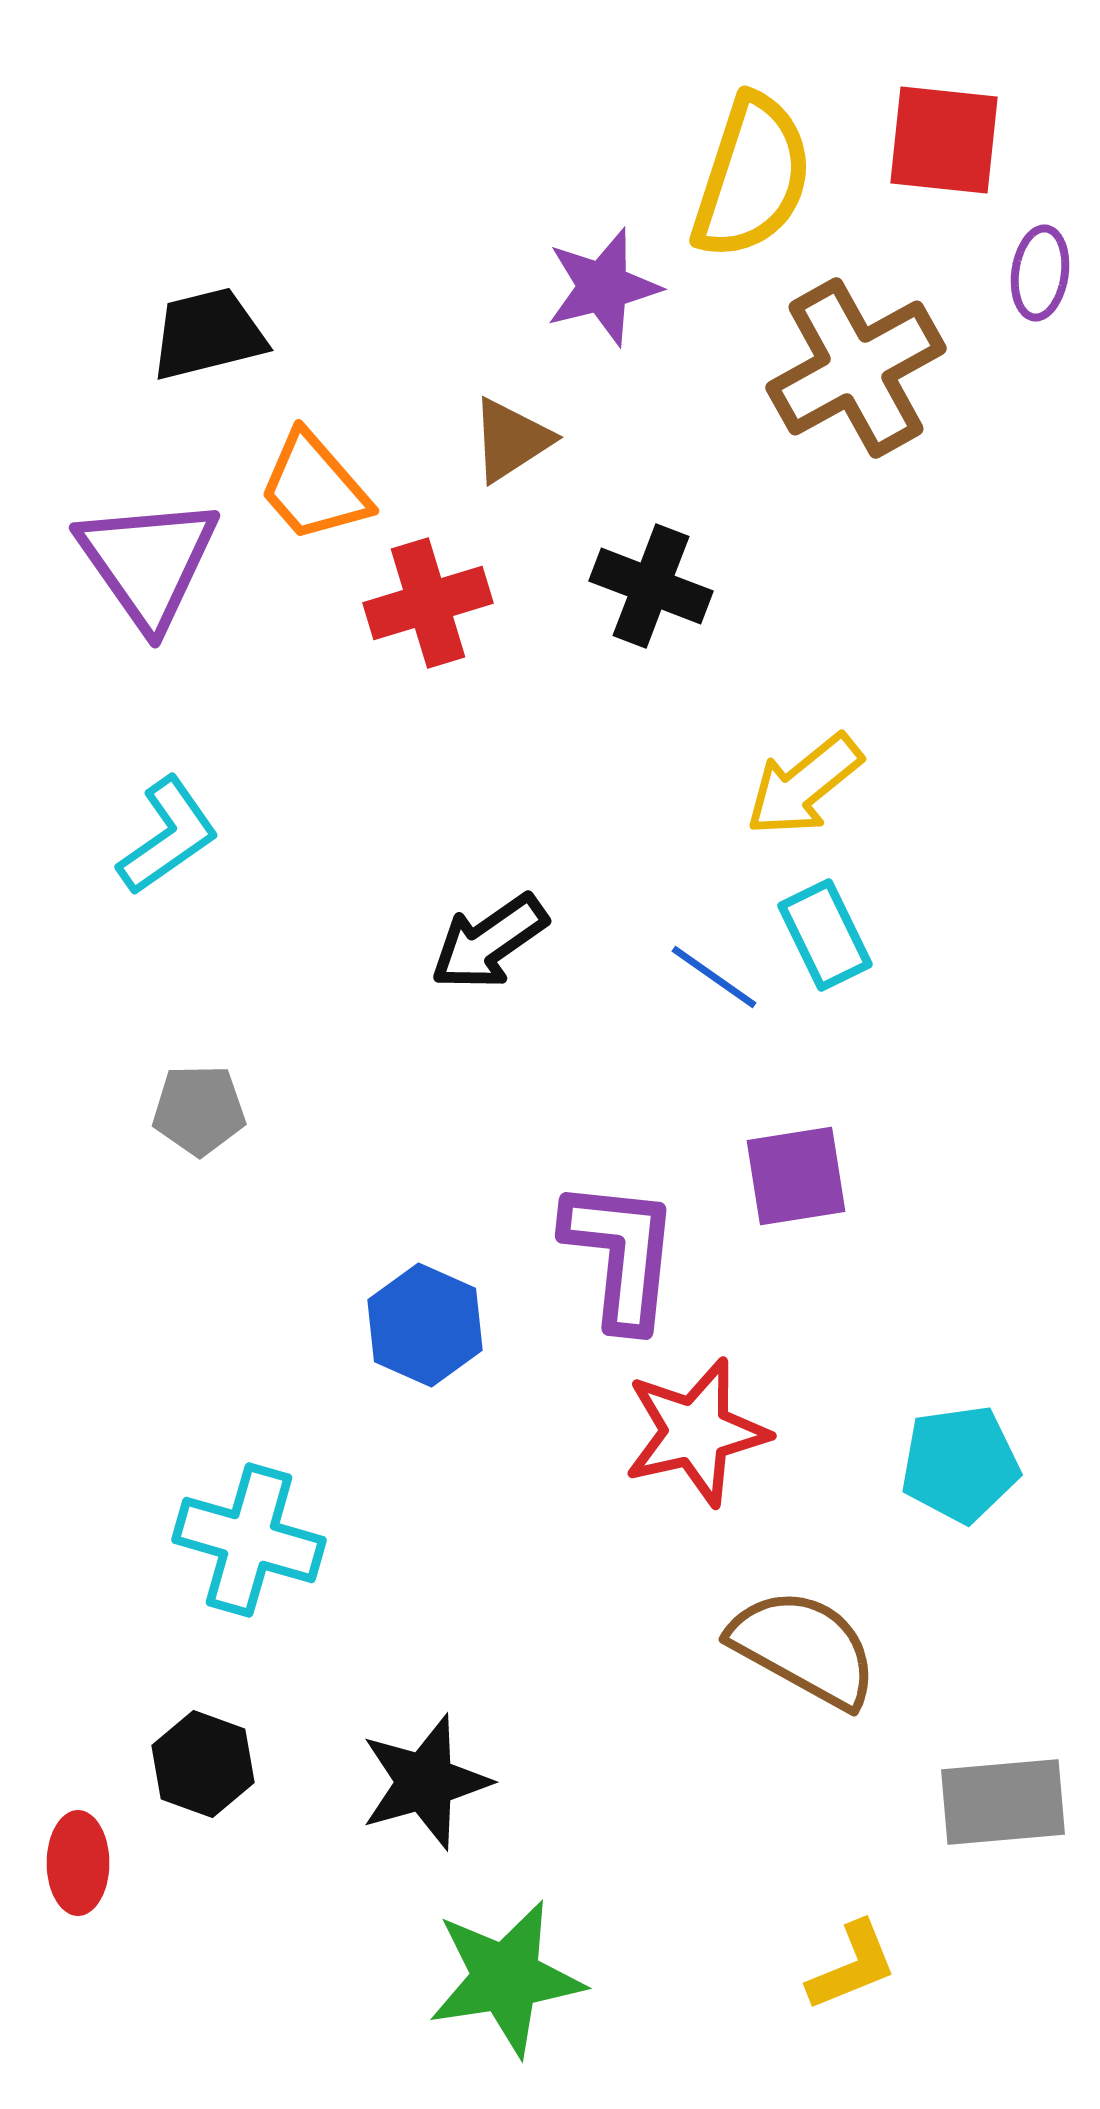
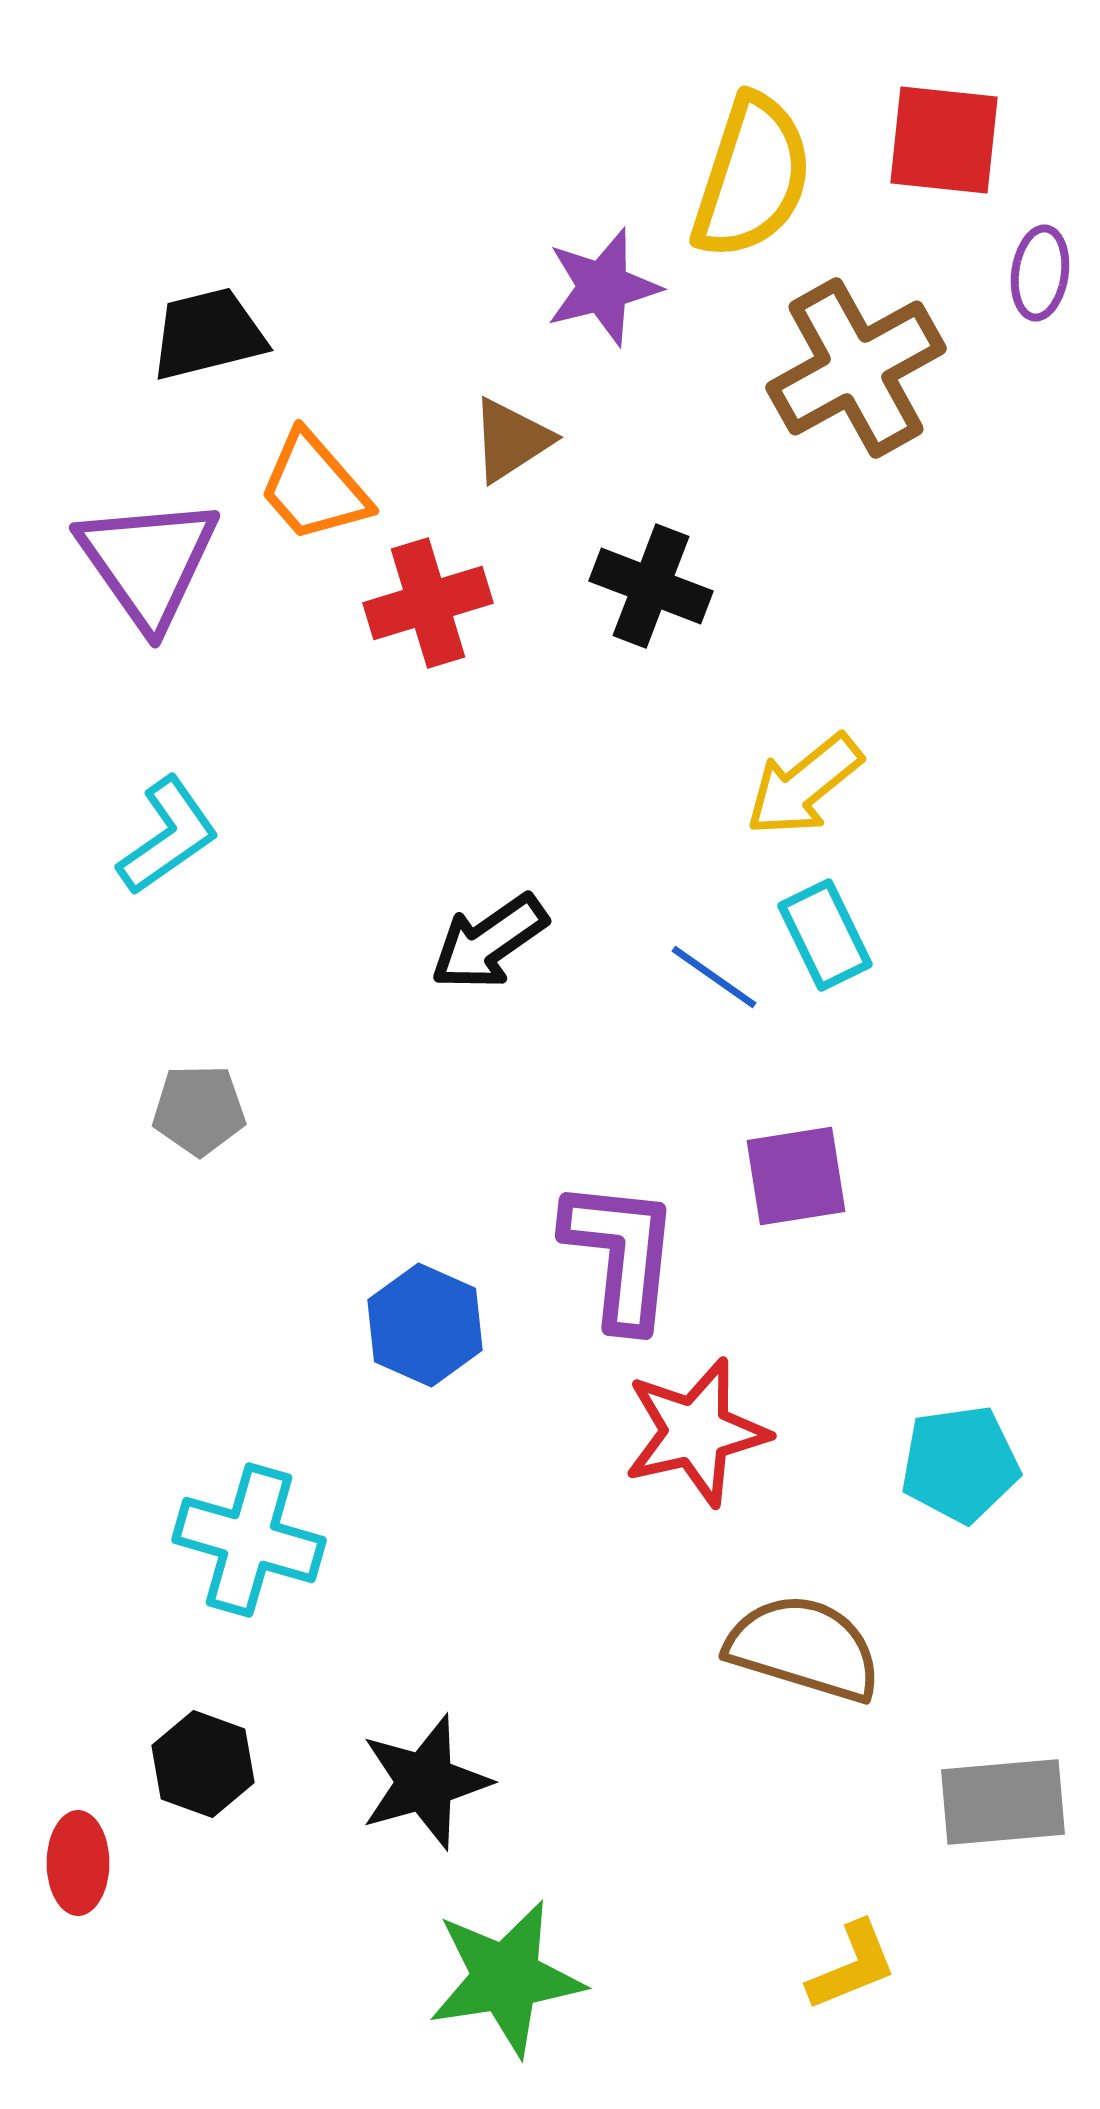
brown semicircle: rotated 12 degrees counterclockwise
